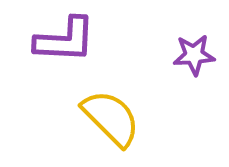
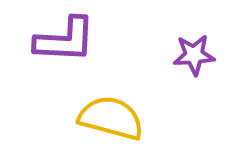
yellow semicircle: rotated 30 degrees counterclockwise
